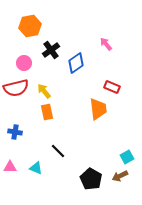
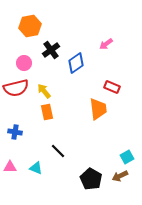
pink arrow: rotated 88 degrees counterclockwise
